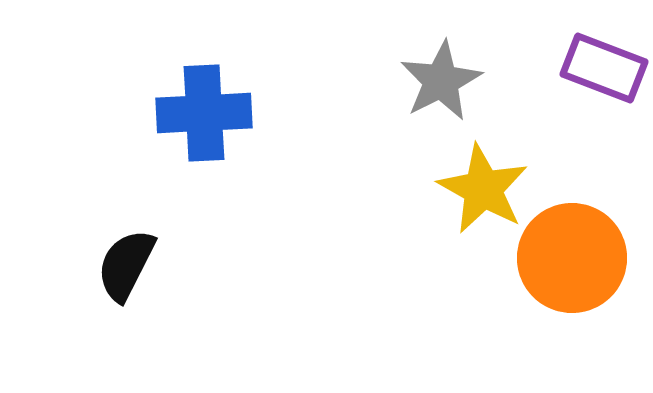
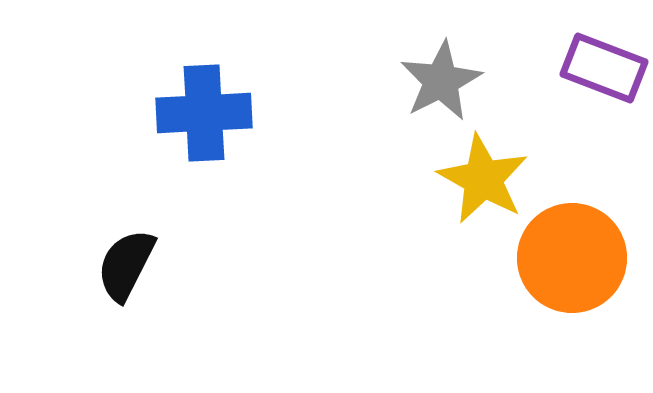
yellow star: moved 10 px up
